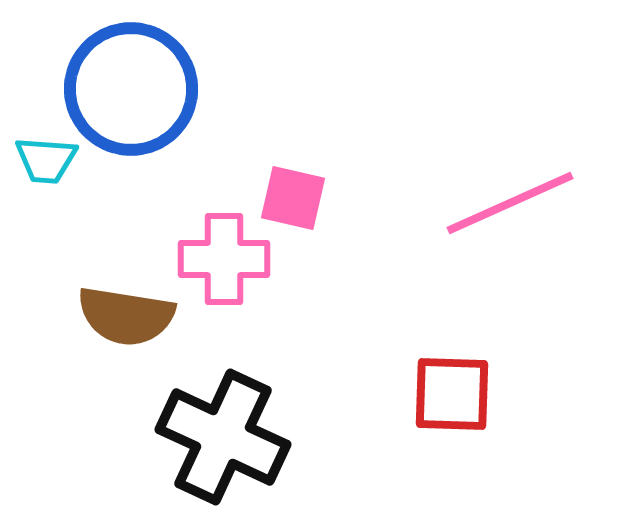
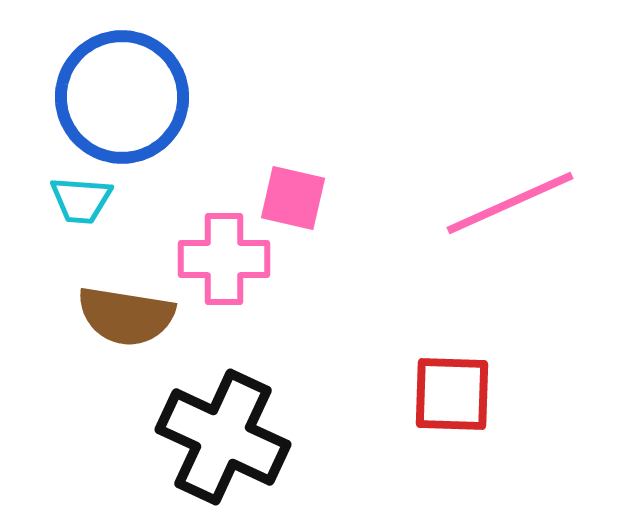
blue circle: moved 9 px left, 8 px down
cyan trapezoid: moved 35 px right, 40 px down
